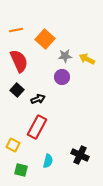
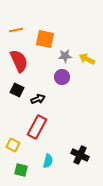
orange square: rotated 30 degrees counterclockwise
black square: rotated 16 degrees counterclockwise
